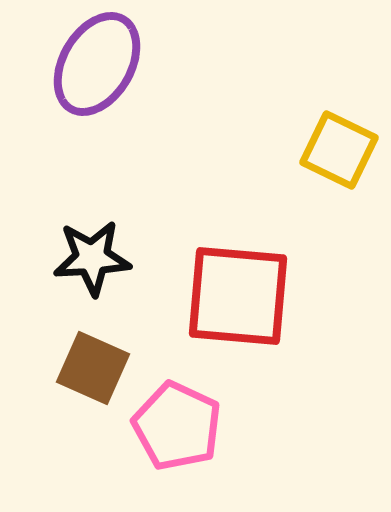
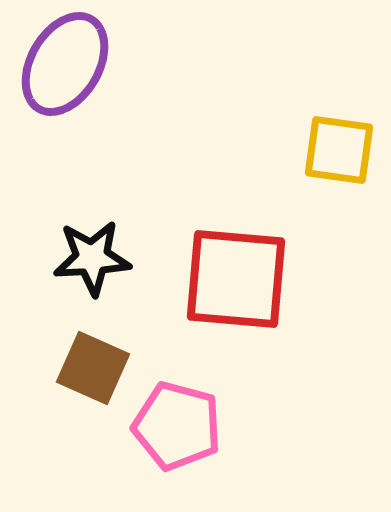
purple ellipse: moved 32 px left
yellow square: rotated 18 degrees counterclockwise
red square: moved 2 px left, 17 px up
pink pentagon: rotated 10 degrees counterclockwise
